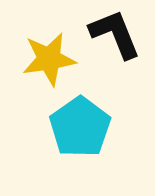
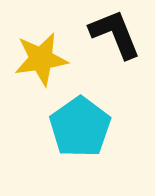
yellow star: moved 8 px left
